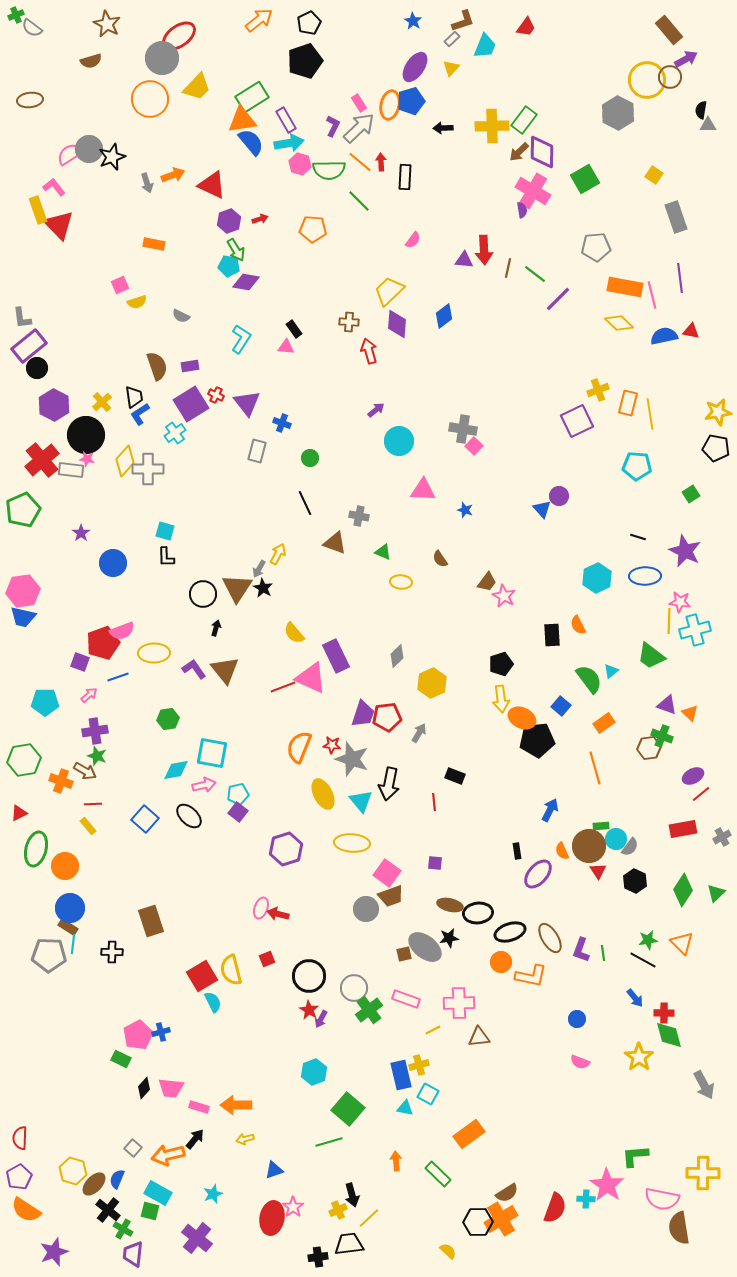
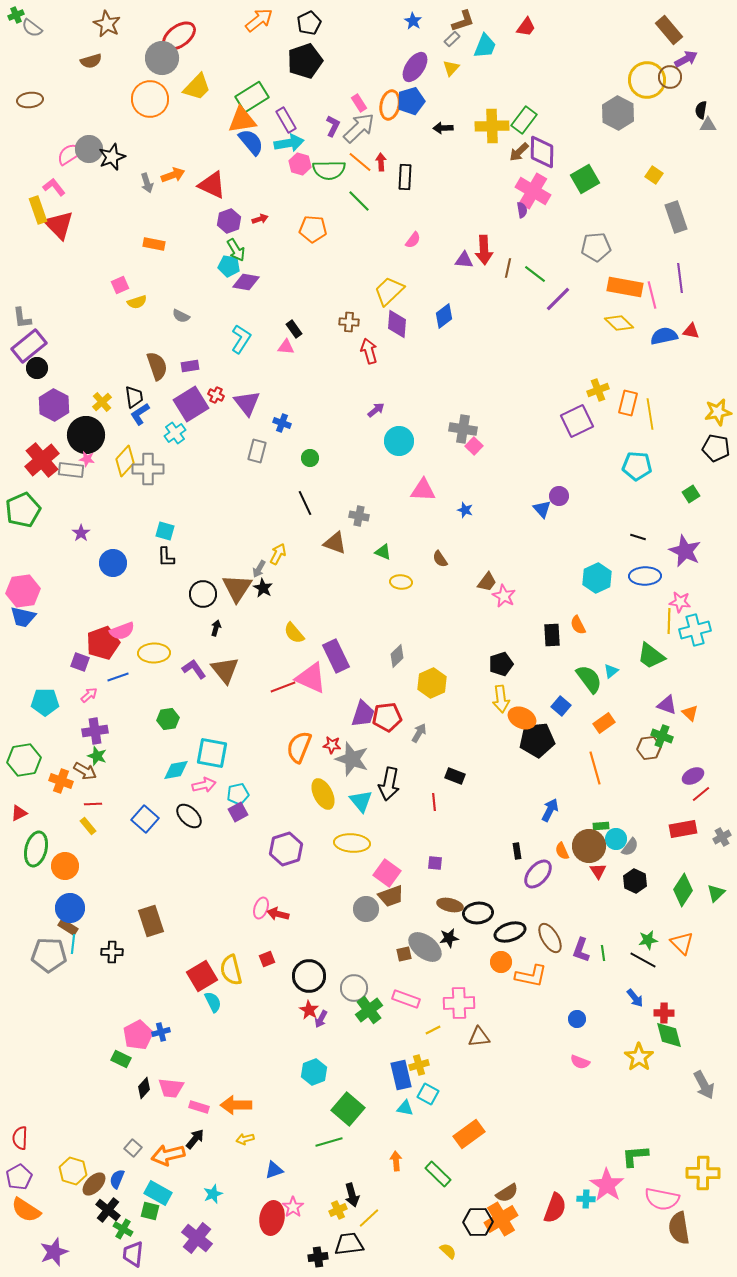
purple square at (238, 812): rotated 24 degrees clockwise
